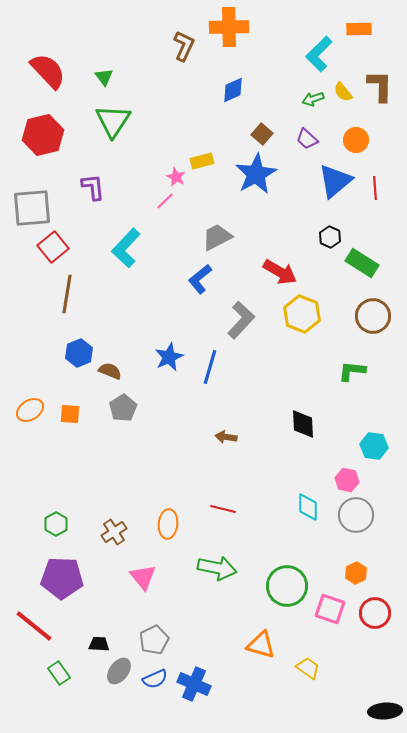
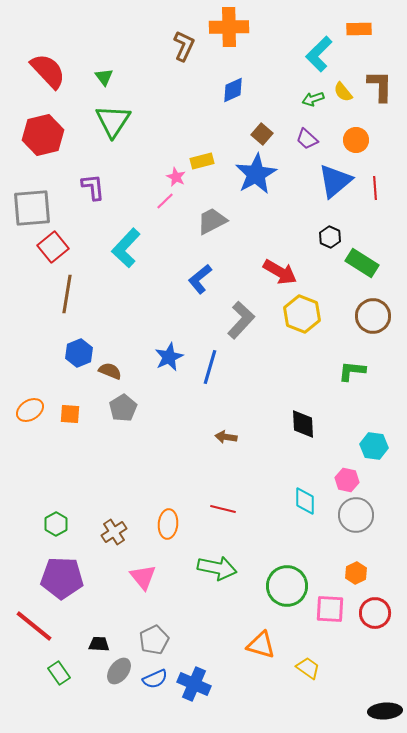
gray trapezoid at (217, 237): moved 5 px left, 16 px up
cyan diamond at (308, 507): moved 3 px left, 6 px up
pink square at (330, 609): rotated 16 degrees counterclockwise
